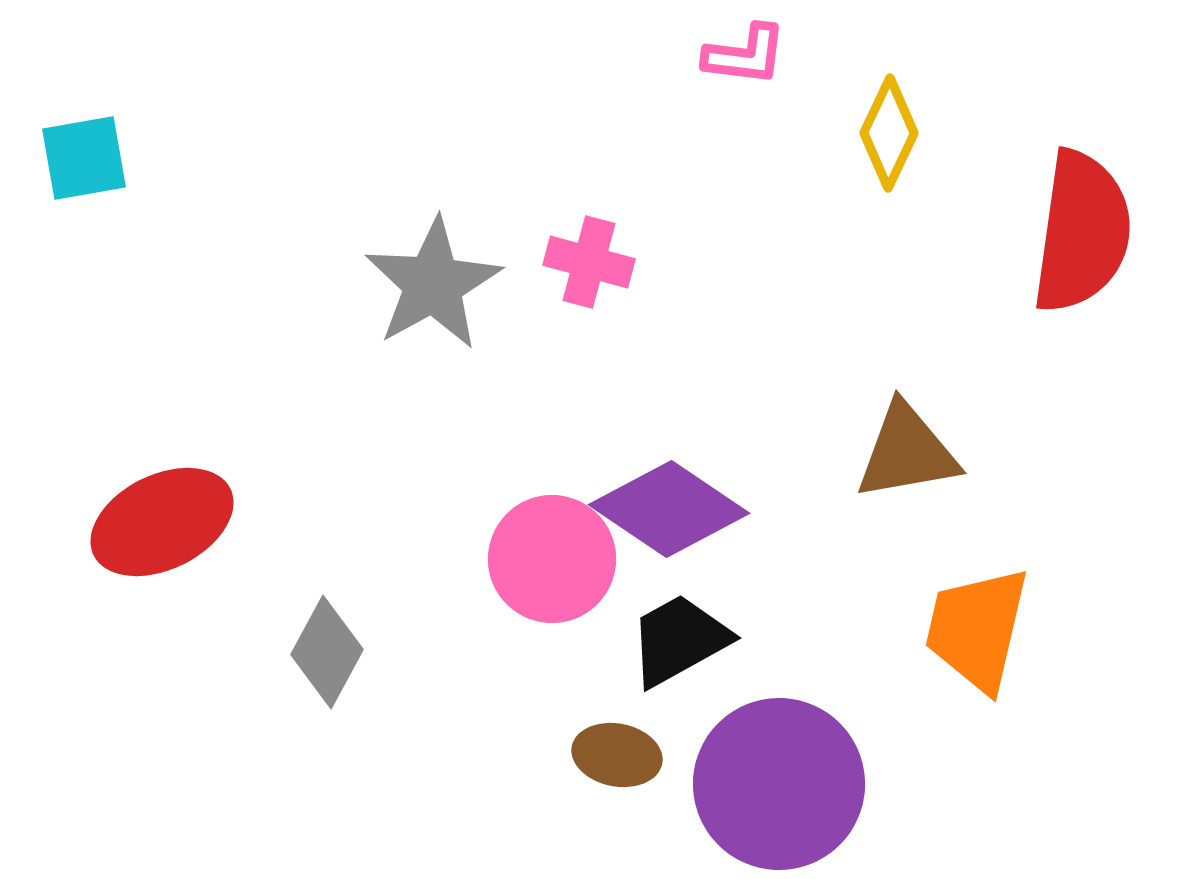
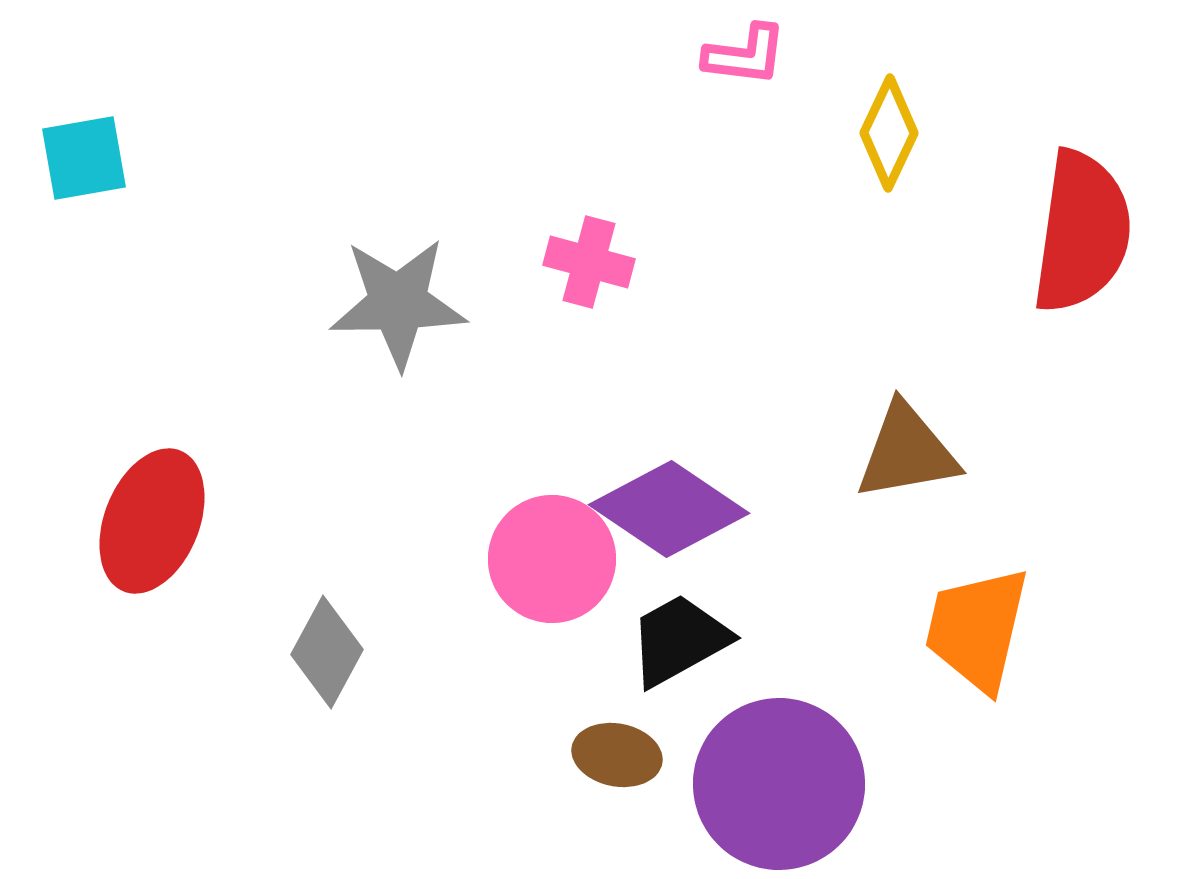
gray star: moved 35 px left, 19 px down; rotated 28 degrees clockwise
red ellipse: moved 10 px left, 1 px up; rotated 42 degrees counterclockwise
